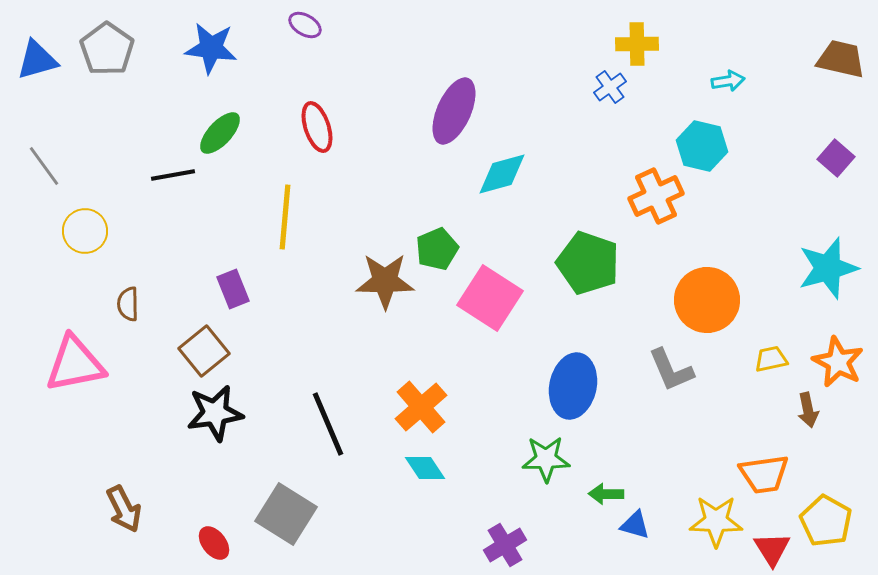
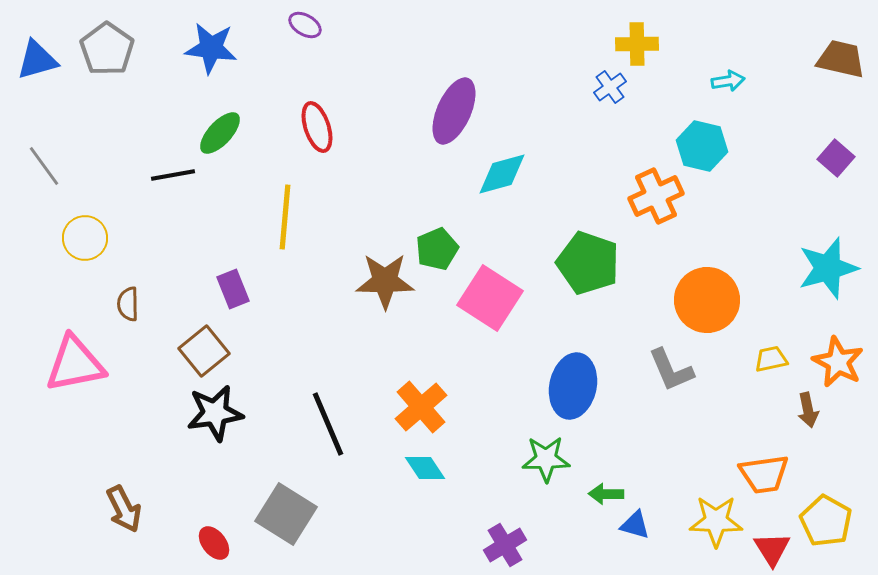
yellow circle at (85, 231): moved 7 px down
